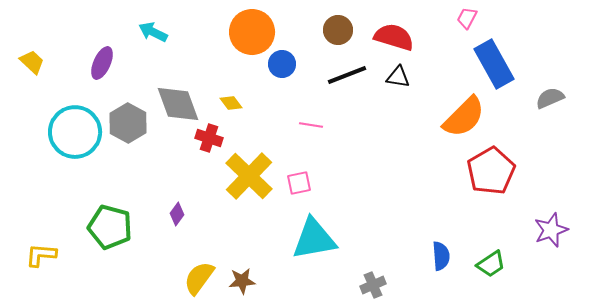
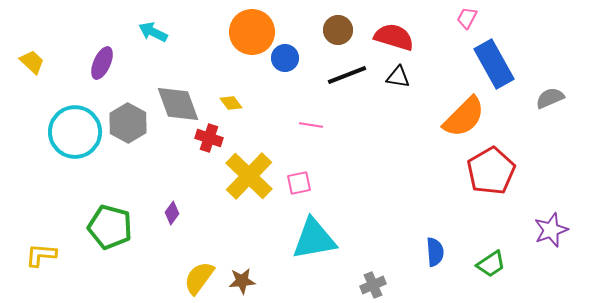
blue circle: moved 3 px right, 6 px up
purple diamond: moved 5 px left, 1 px up
blue semicircle: moved 6 px left, 4 px up
